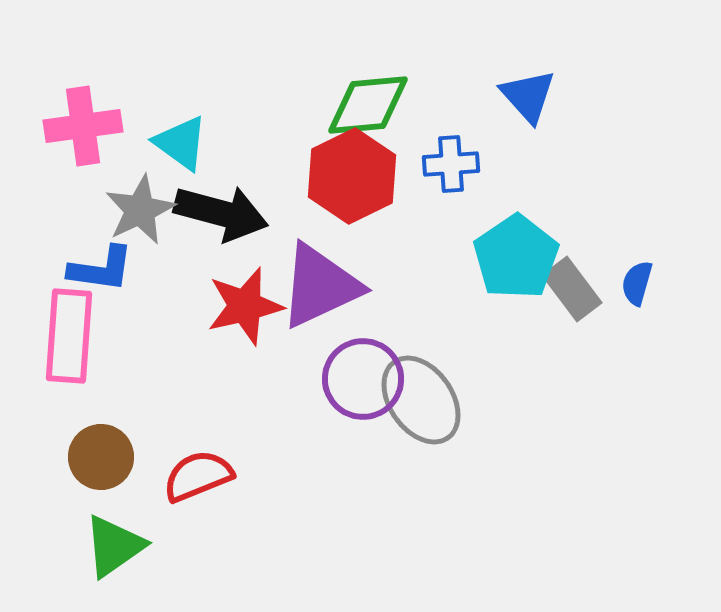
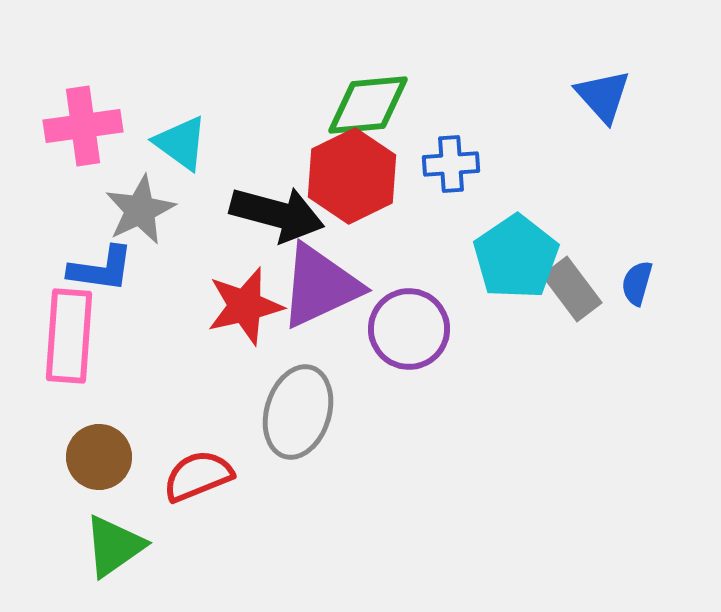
blue triangle: moved 75 px right
black arrow: moved 56 px right, 1 px down
purple circle: moved 46 px right, 50 px up
gray ellipse: moved 123 px left, 12 px down; rotated 52 degrees clockwise
brown circle: moved 2 px left
